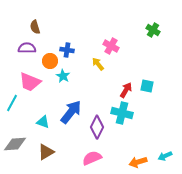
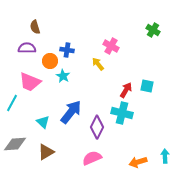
cyan triangle: rotated 24 degrees clockwise
cyan arrow: rotated 112 degrees clockwise
